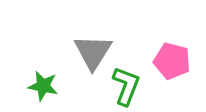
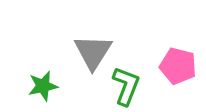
pink pentagon: moved 6 px right, 5 px down
green star: rotated 24 degrees counterclockwise
